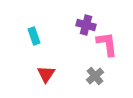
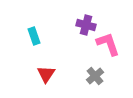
pink L-shape: moved 1 px right; rotated 12 degrees counterclockwise
